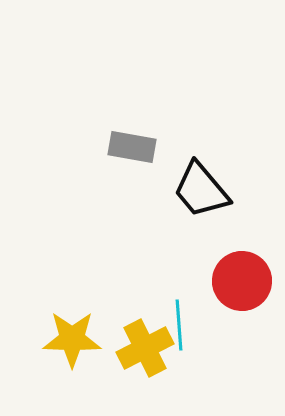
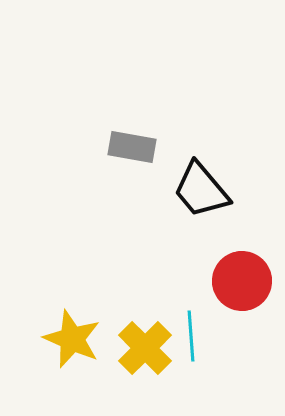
cyan line: moved 12 px right, 11 px down
yellow star: rotated 22 degrees clockwise
yellow cross: rotated 18 degrees counterclockwise
